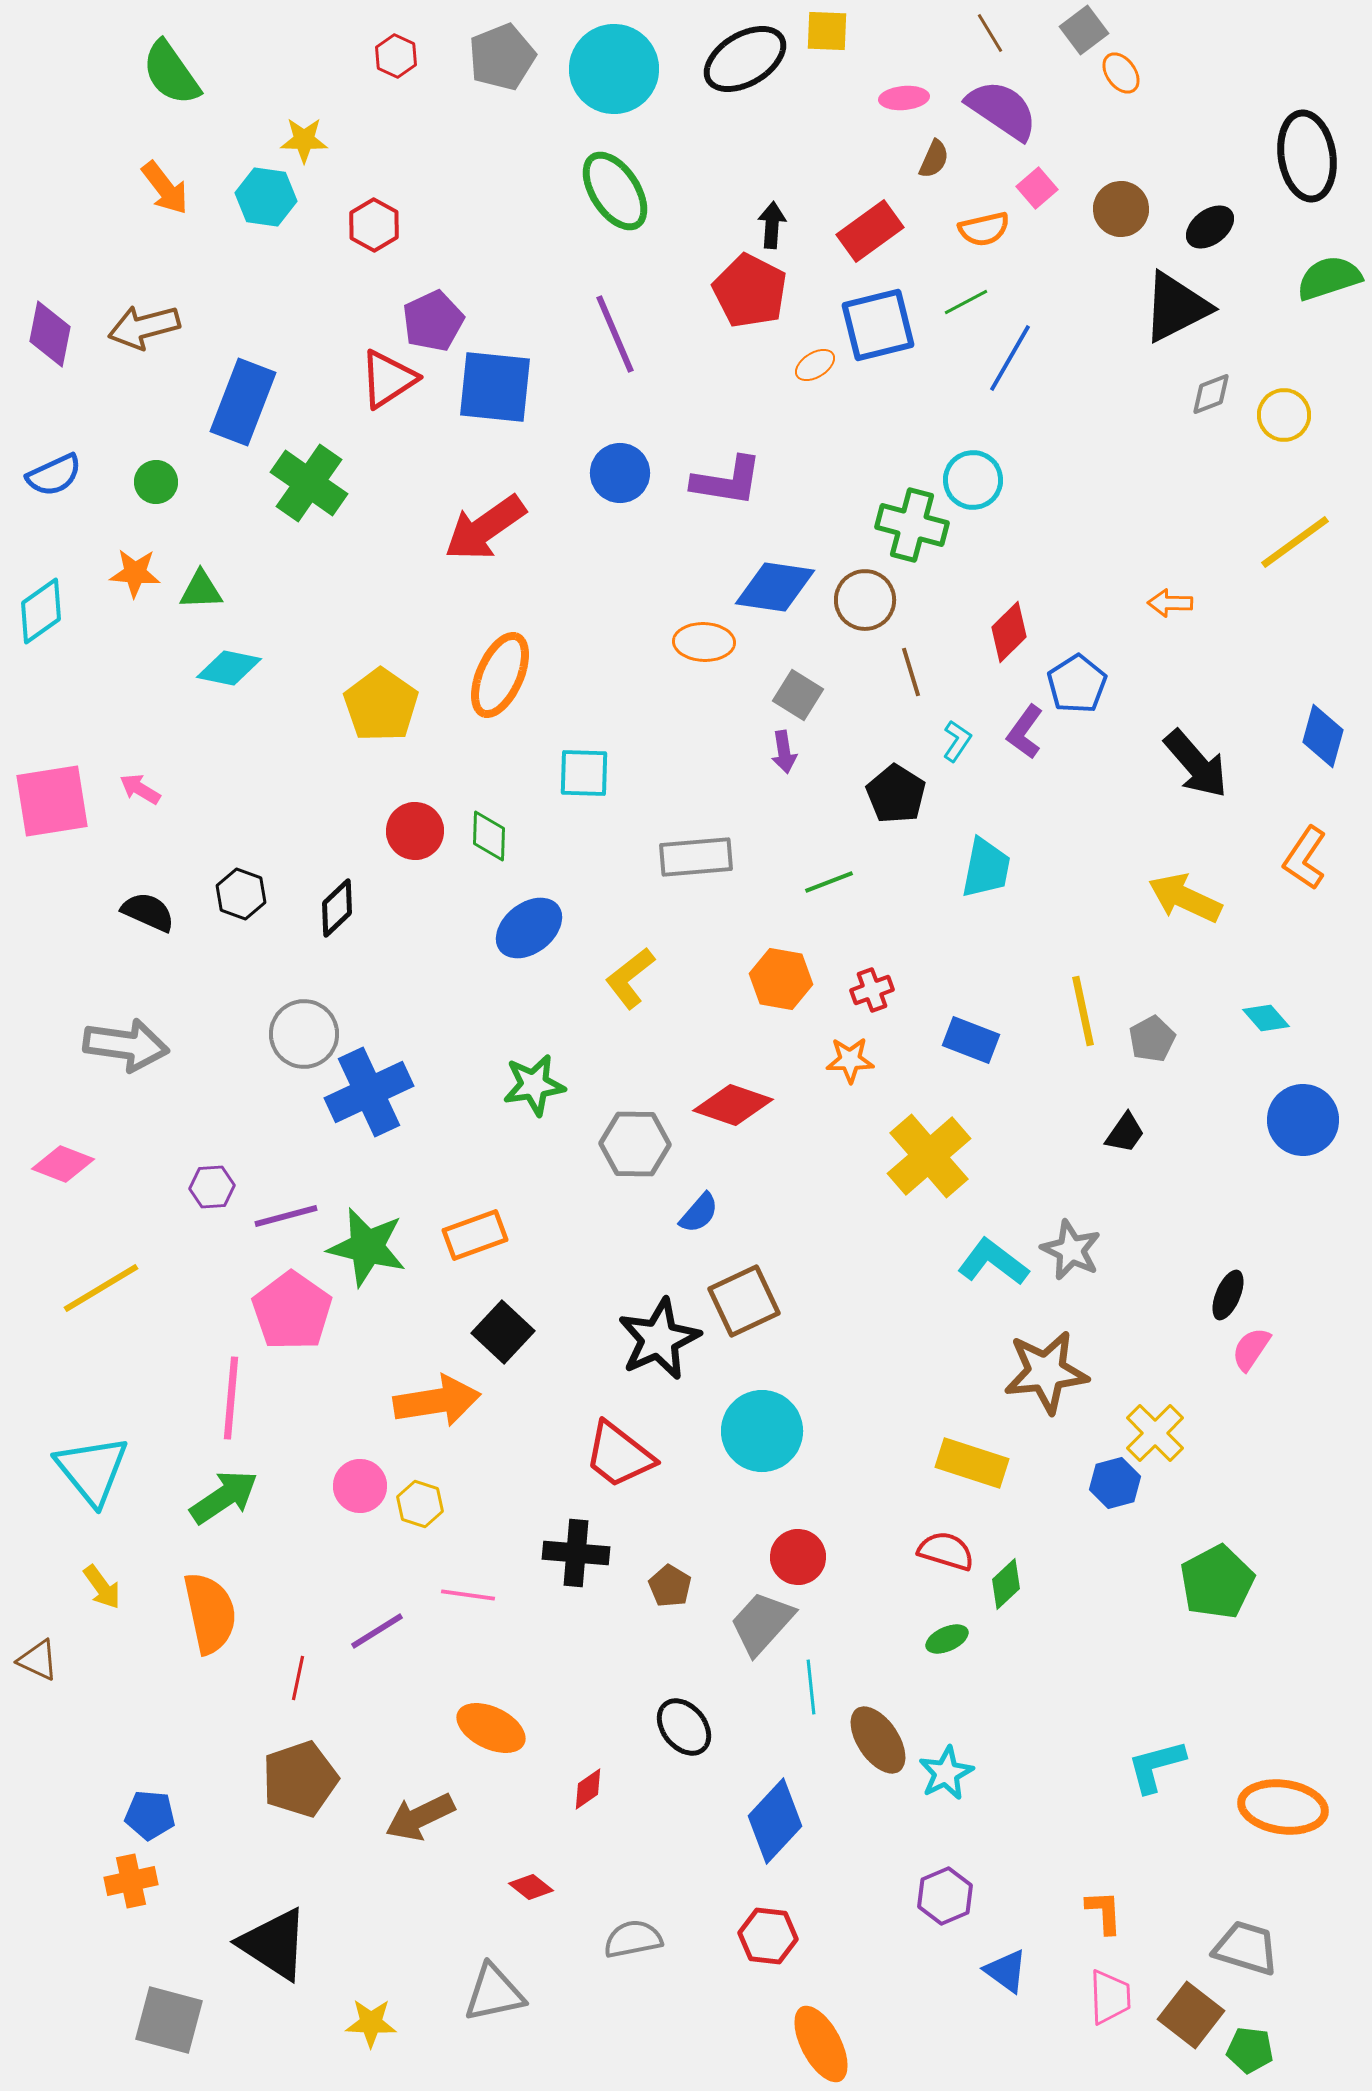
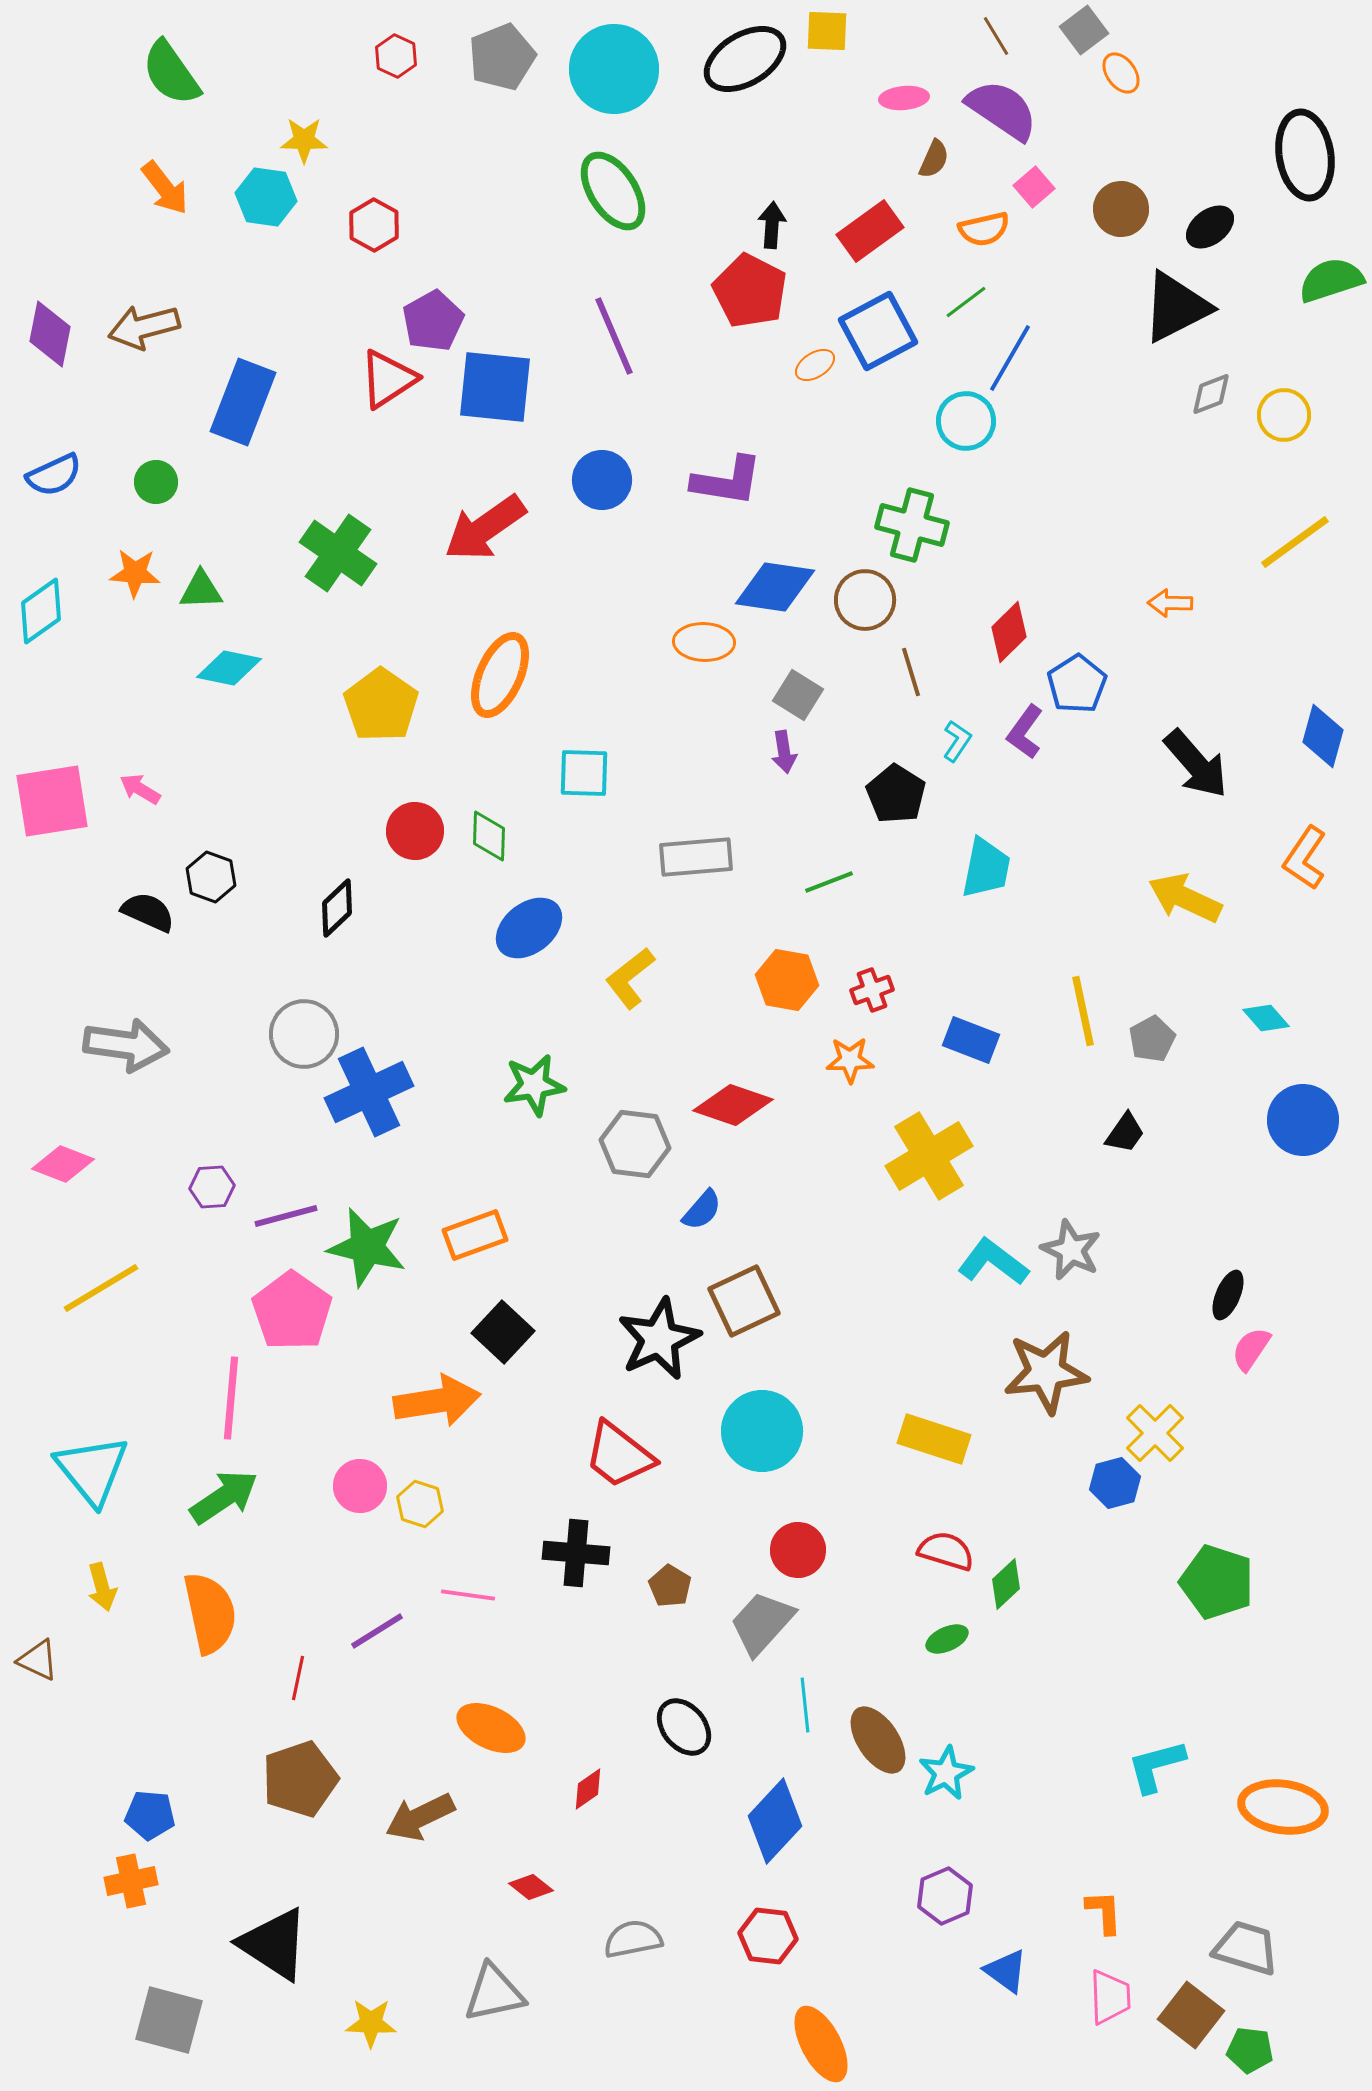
brown line at (990, 33): moved 6 px right, 3 px down
black ellipse at (1307, 156): moved 2 px left, 1 px up
pink square at (1037, 188): moved 3 px left, 1 px up
green ellipse at (615, 191): moved 2 px left
green semicircle at (1329, 278): moved 2 px right, 2 px down
green line at (966, 302): rotated 9 degrees counterclockwise
purple pentagon at (433, 321): rotated 4 degrees counterclockwise
blue square at (878, 325): moved 6 px down; rotated 14 degrees counterclockwise
purple line at (615, 334): moved 1 px left, 2 px down
blue circle at (620, 473): moved 18 px left, 7 px down
cyan circle at (973, 480): moved 7 px left, 59 px up
green cross at (309, 483): moved 29 px right, 70 px down
black hexagon at (241, 894): moved 30 px left, 17 px up
orange hexagon at (781, 979): moved 6 px right, 1 px down
gray hexagon at (635, 1144): rotated 6 degrees clockwise
yellow cross at (929, 1156): rotated 10 degrees clockwise
blue semicircle at (699, 1213): moved 3 px right, 3 px up
yellow rectangle at (972, 1463): moved 38 px left, 24 px up
red circle at (798, 1557): moved 7 px up
green pentagon at (1217, 1582): rotated 26 degrees counterclockwise
yellow arrow at (102, 1587): rotated 21 degrees clockwise
cyan line at (811, 1687): moved 6 px left, 18 px down
